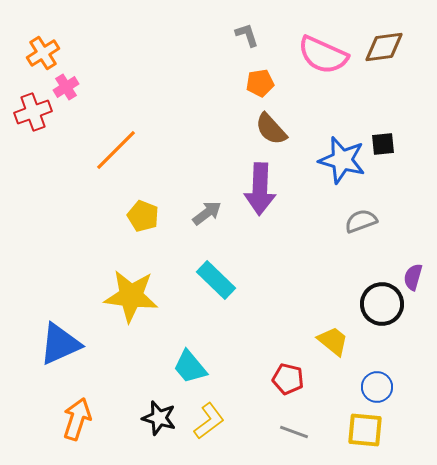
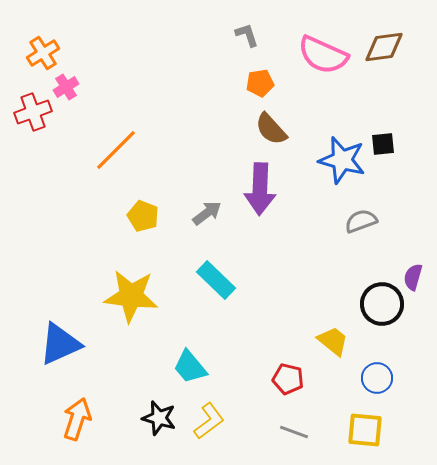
blue circle: moved 9 px up
